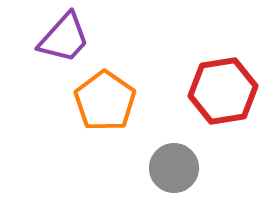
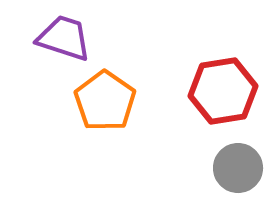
purple trapezoid: rotated 114 degrees counterclockwise
gray circle: moved 64 px right
